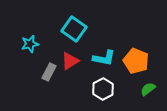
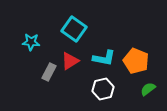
cyan star: moved 1 px right, 2 px up; rotated 18 degrees clockwise
white hexagon: rotated 15 degrees clockwise
